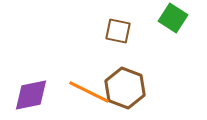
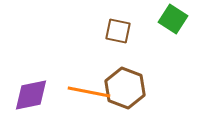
green square: moved 1 px down
orange line: rotated 15 degrees counterclockwise
